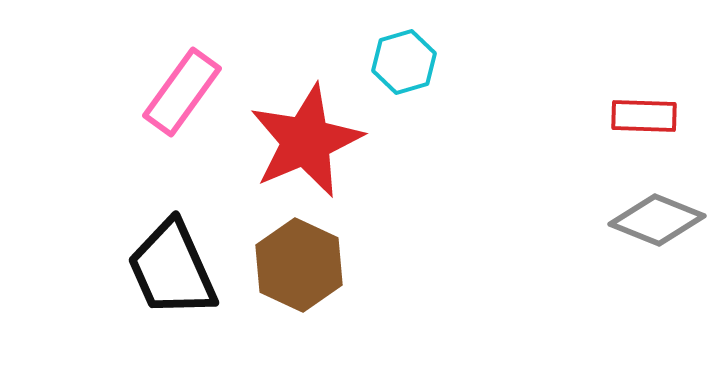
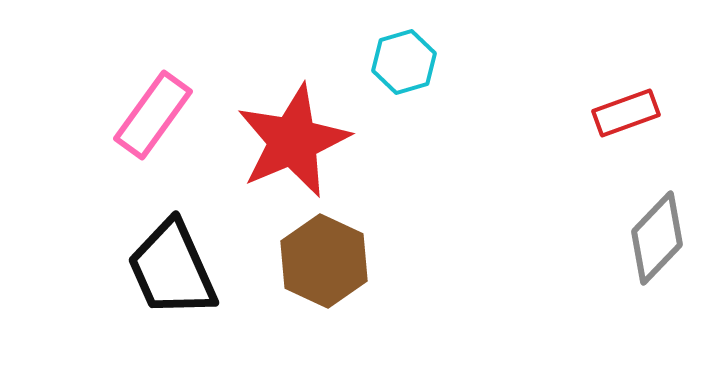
pink rectangle: moved 29 px left, 23 px down
red rectangle: moved 18 px left, 3 px up; rotated 22 degrees counterclockwise
red star: moved 13 px left
gray diamond: moved 18 px down; rotated 68 degrees counterclockwise
brown hexagon: moved 25 px right, 4 px up
